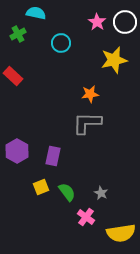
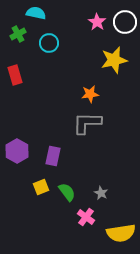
cyan circle: moved 12 px left
red rectangle: moved 2 px right, 1 px up; rotated 30 degrees clockwise
